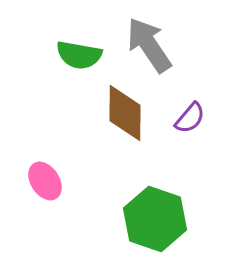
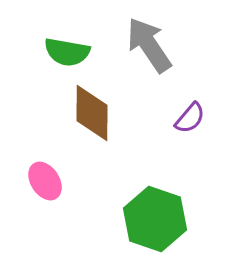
green semicircle: moved 12 px left, 3 px up
brown diamond: moved 33 px left
